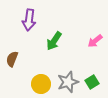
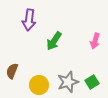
pink arrow: rotated 35 degrees counterclockwise
brown semicircle: moved 12 px down
yellow circle: moved 2 px left, 1 px down
